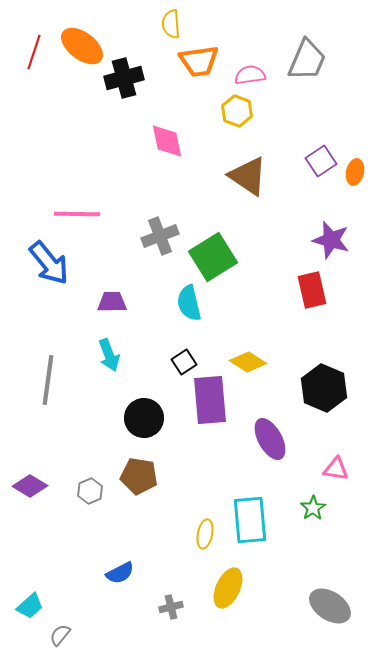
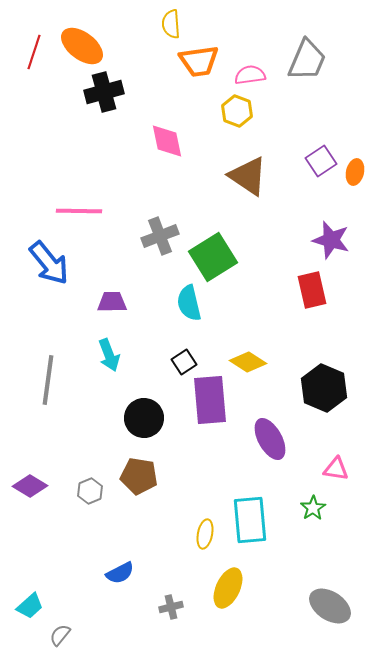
black cross at (124, 78): moved 20 px left, 14 px down
pink line at (77, 214): moved 2 px right, 3 px up
